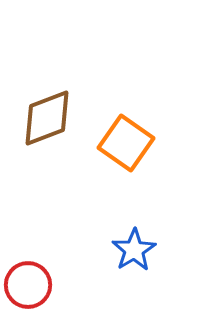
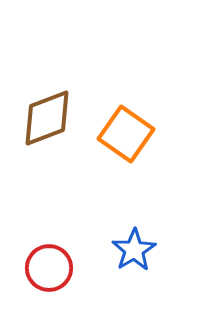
orange square: moved 9 px up
red circle: moved 21 px right, 17 px up
